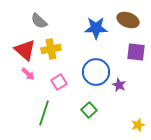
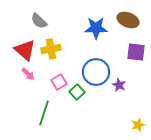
green square: moved 12 px left, 18 px up
